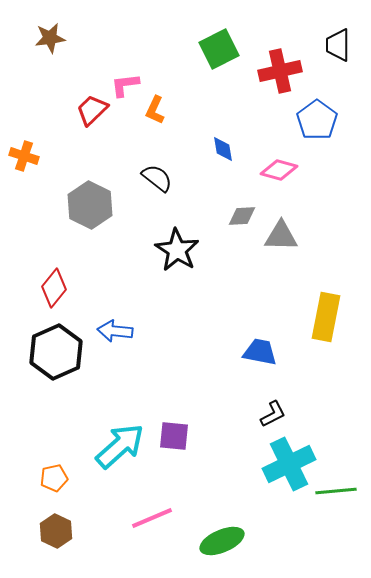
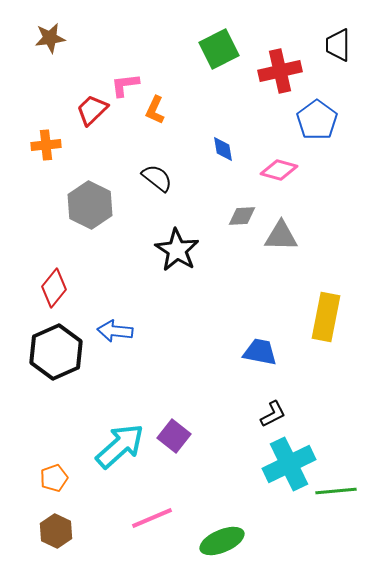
orange cross: moved 22 px right, 11 px up; rotated 24 degrees counterclockwise
purple square: rotated 32 degrees clockwise
orange pentagon: rotated 8 degrees counterclockwise
